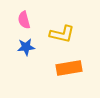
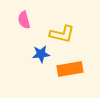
blue star: moved 15 px right, 7 px down
orange rectangle: moved 1 px right, 1 px down
